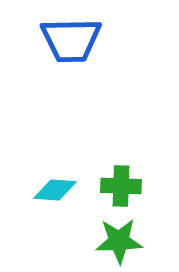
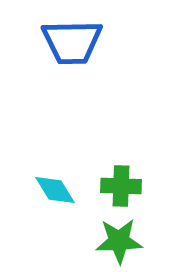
blue trapezoid: moved 1 px right, 2 px down
cyan diamond: rotated 54 degrees clockwise
